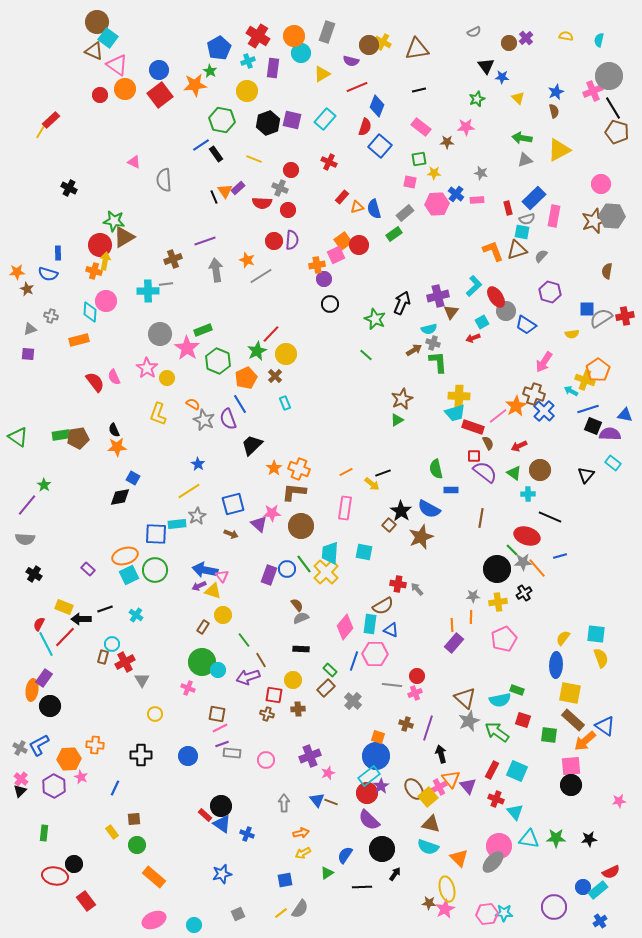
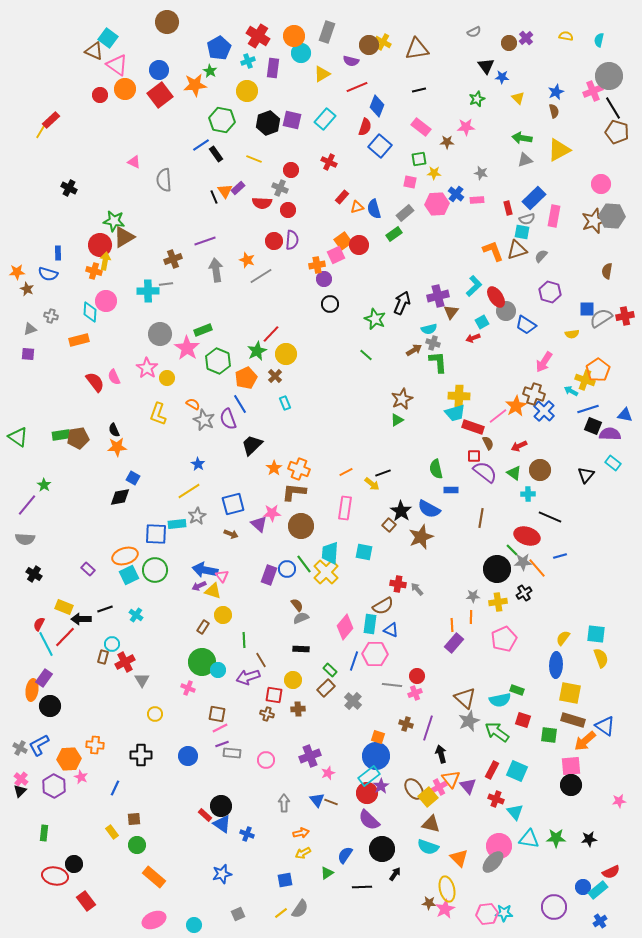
brown circle at (97, 22): moved 70 px right
green line at (244, 640): rotated 35 degrees clockwise
brown rectangle at (573, 720): rotated 25 degrees counterclockwise
